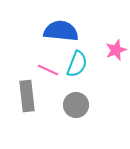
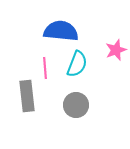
pink line: moved 3 px left, 2 px up; rotated 60 degrees clockwise
